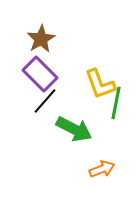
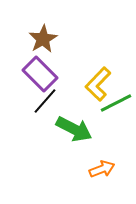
brown star: moved 2 px right
yellow L-shape: moved 2 px left; rotated 64 degrees clockwise
green line: rotated 52 degrees clockwise
